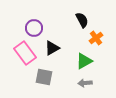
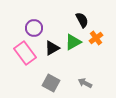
green triangle: moved 11 px left, 19 px up
gray square: moved 7 px right, 6 px down; rotated 18 degrees clockwise
gray arrow: rotated 32 degrees clockwise
